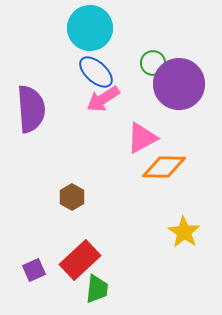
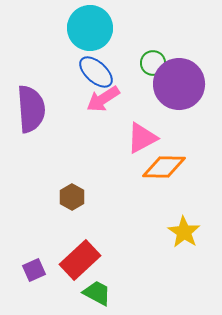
green trapezoid: moved 4 px down; rotated 68 degrees counterclockwise
